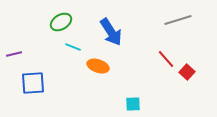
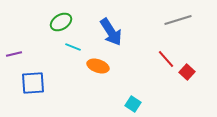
cyan square: rotated 35 degrees clockwise
